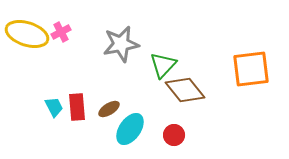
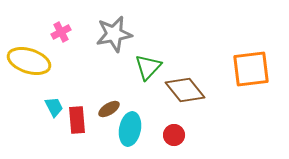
yellow ellipse: moved 2 px right, 27 px down
gray star: moved 7 px left, 10 px up
green triangle: moved 15 px left, 2 px down
red rectangle: moved 13 px down
cyan ellipse: rotated 24 degrees counterclockwise
